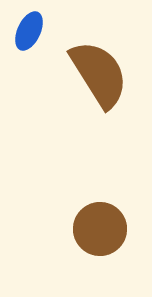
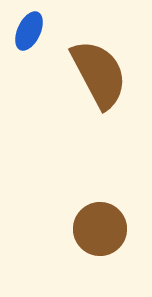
brown semicircle: rotated 4 degrees clockwise
